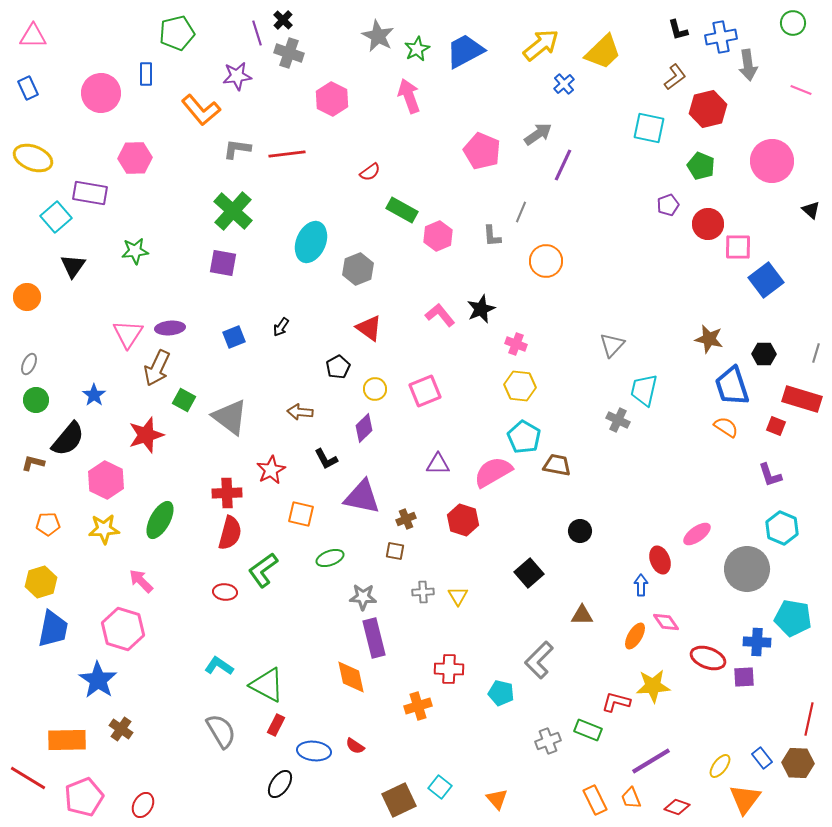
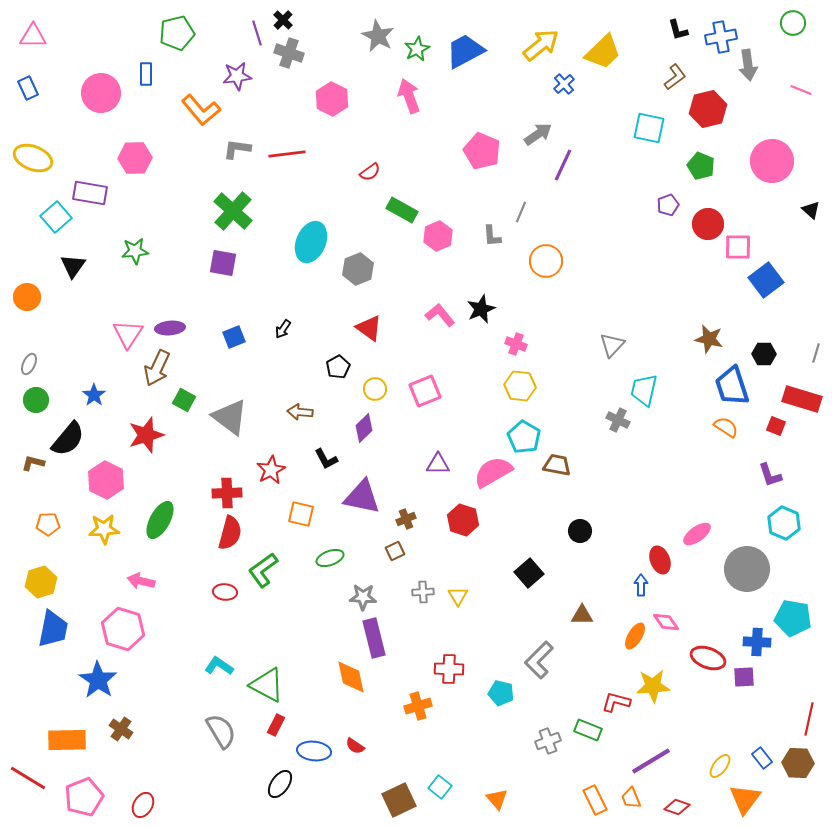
black arrow at (281, 327): moved 2 px right, 2 px down
cyan hexagon at (782, 528): moved 2 px right, 5 px up
brown square at (395, 551): rotated 36 degrees counterclockwise
pink arrow at (141, 581): rotated 32 degrees counterclockwise
